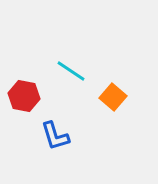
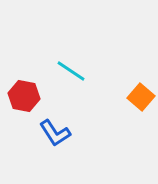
orange square: moved 28 px right
blue L-shape: moved 3 px up; rotated 16 degrees counterclockwise
